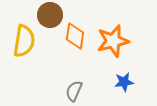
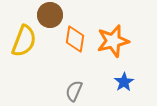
orange diamond: moved 3 px down
yellow semicircle: rotated 12 degrees clockwise
blue star: rotated 24 degrees counterclockwise
